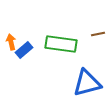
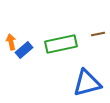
green rectangle: rotated 20 degrees counterclockwise
